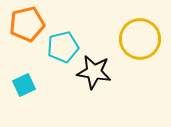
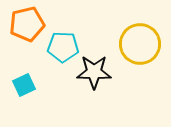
yellow circle: moved 5 px down
cyan pentagon: rotated 16 degrees clockwise
black star: rotated 8 degrees counterclockwise
